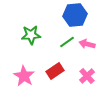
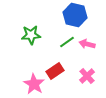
blue hexagon: rotated 20 degrees clockwise
pink star: moved 10 px right, 8 px down
